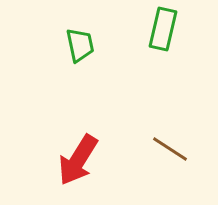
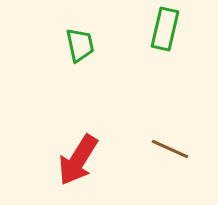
green rectangle: moved 2 px right
brown line: rotated 9 degrees counterclockwise
